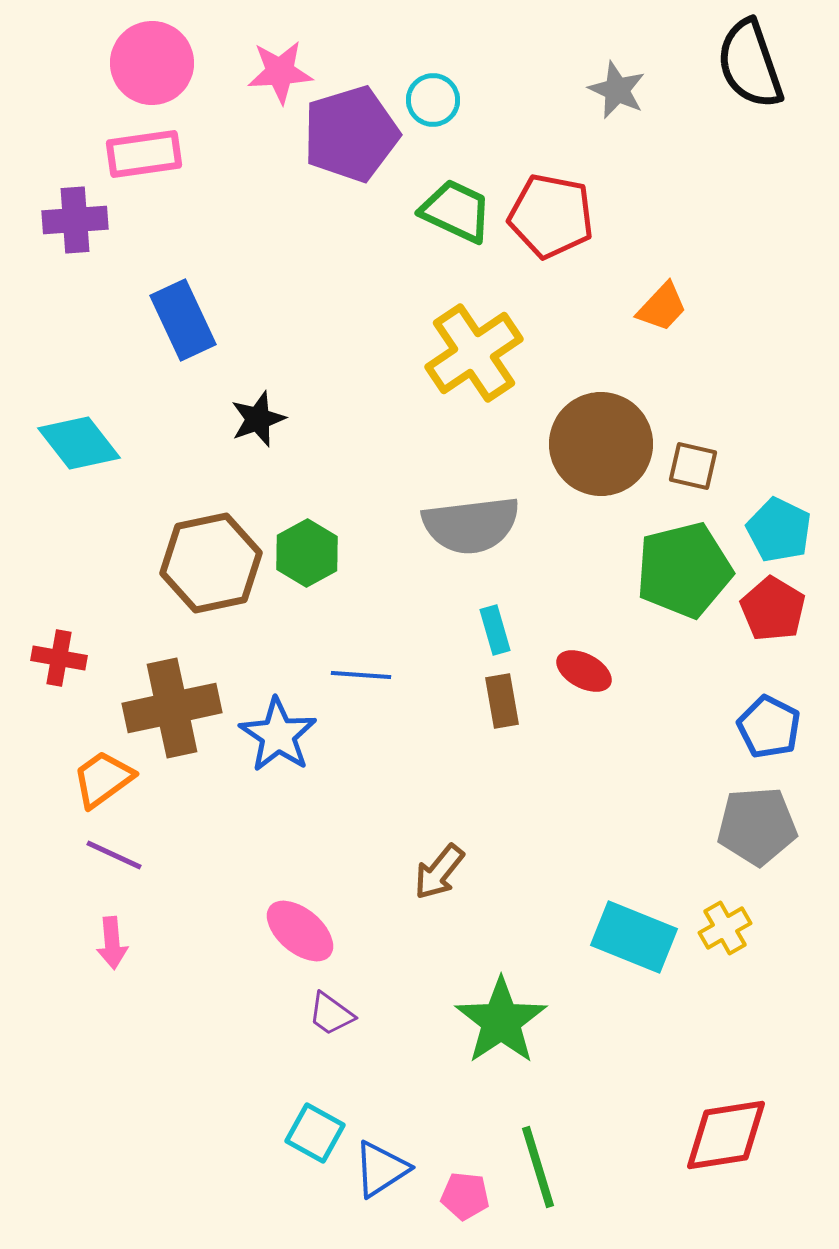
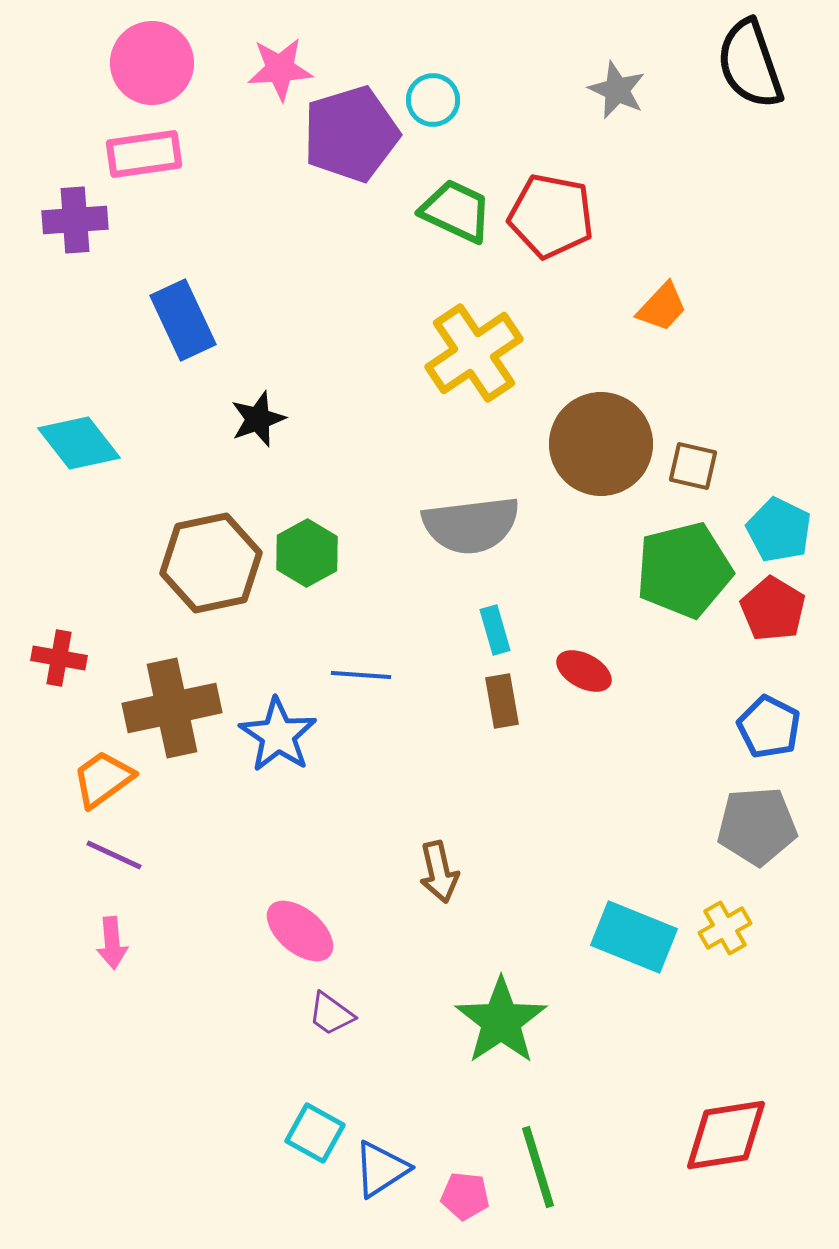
pink star at (280, 72): moved 3 px up
brown arrow at (439, 872): rotated 52 degrees counterclockwise
